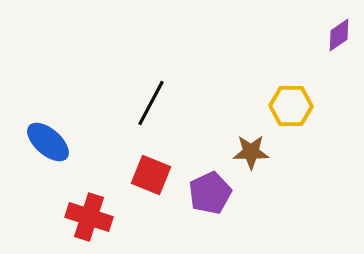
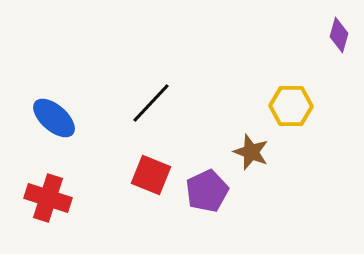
purple diamond: rotated 40 degrees counterclockwise
black line: rotated 15 degrees clockwise
blue ellipse: moved 6 px right, 24 px up
brown star: rotated 21 degrees clockwise
purple pentagon: moved 3 px left, 2 px up
red cross: moved 41 px left, 19 px up
